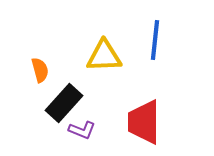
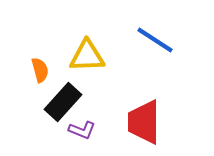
blue line: rotated 63 degrees counterclockwise
yellow triangle: moved 17 px left
black rectangle: moved 1 px left, 1 px up
